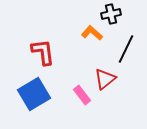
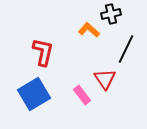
orange L-shape: moved 3 px left, 3 px up
red L-shape: rotated 20 degrees clockwise
red triangle: rotated 25 degrees counterclockwise
